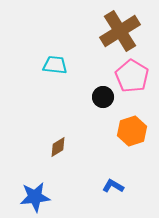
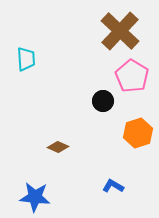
brown cross: rotated 15 degrees counterclockwise
cyan trapezoid: moved 29 px left, 6 px up; rotated 80 degrees clockwise
black circle: moved 4 px down
orange hexagon: moved 6 px right, 2 px down
brown diamond: rotated 55 degrees clockwise
blue star: rotated 12 degrees clockwise
